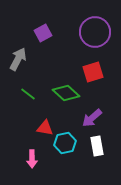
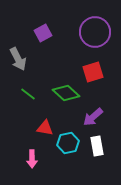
gray arrow: rotated 125 degrees clockwise
purple arrow: moved 1 px right, 1 px up
cyan hexagon: moved 3 px right
